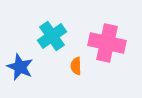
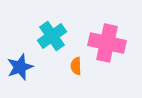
blue star: rotated 28 degrees clockwise
